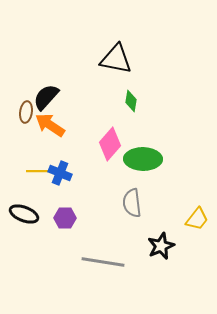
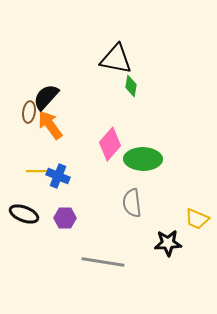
green diamond: moved 15 px up
brown ellipse: moved 3 px right
orange arrow: rotated 20 degrees clockwise
blue cross: moved 2 px left, 3 px down
yellow trapezoid: rotated 75 degrees clockwise
black star: moved 7 px right, 3 px up; rotated 20 degrees clockwise
